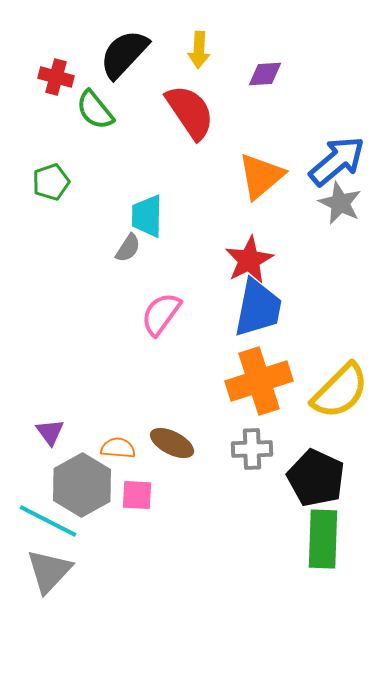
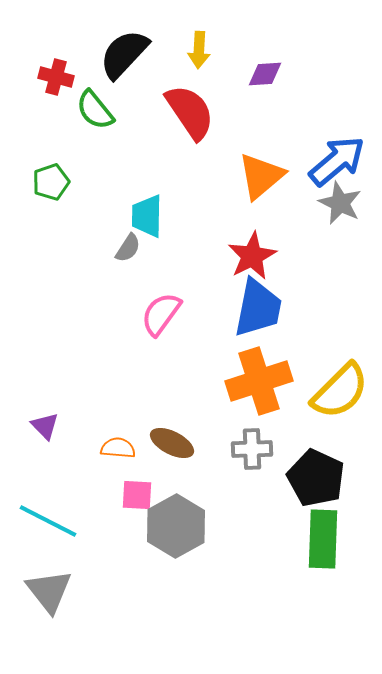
red star: moved 3 px right, 4 px up
purple triangle: moved 5 px left, 6 px up; rotated 8 degrees counterclockwise
gray hexagon: moved 94 px right, 41 px down
gray triangle: moved 20 px down; rotated 21 degrees counterclockwise
